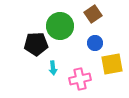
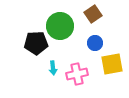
black pentagon: moved 1 px up
pink cross: moved 3 px left, 5 px up
